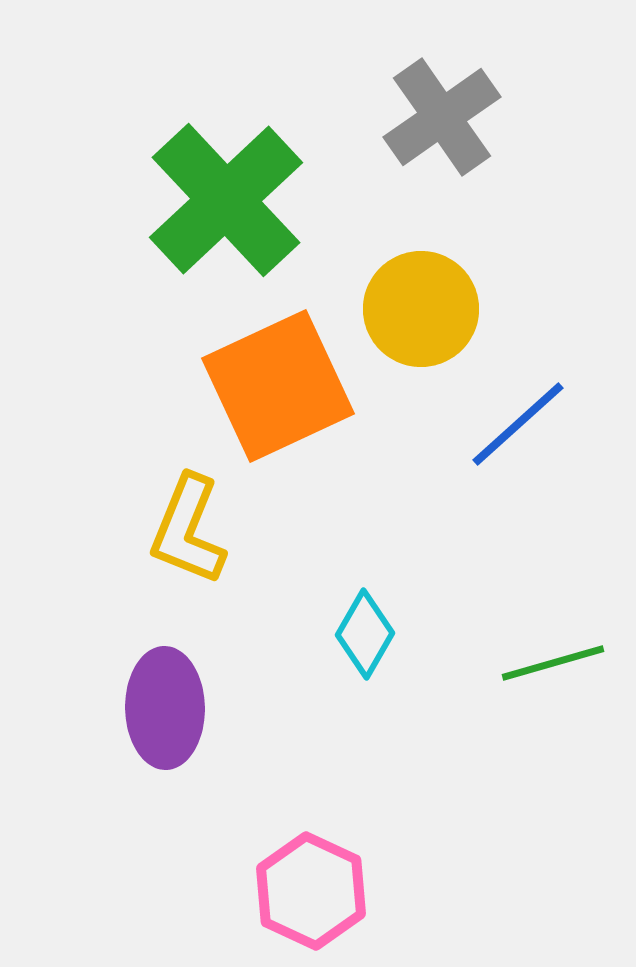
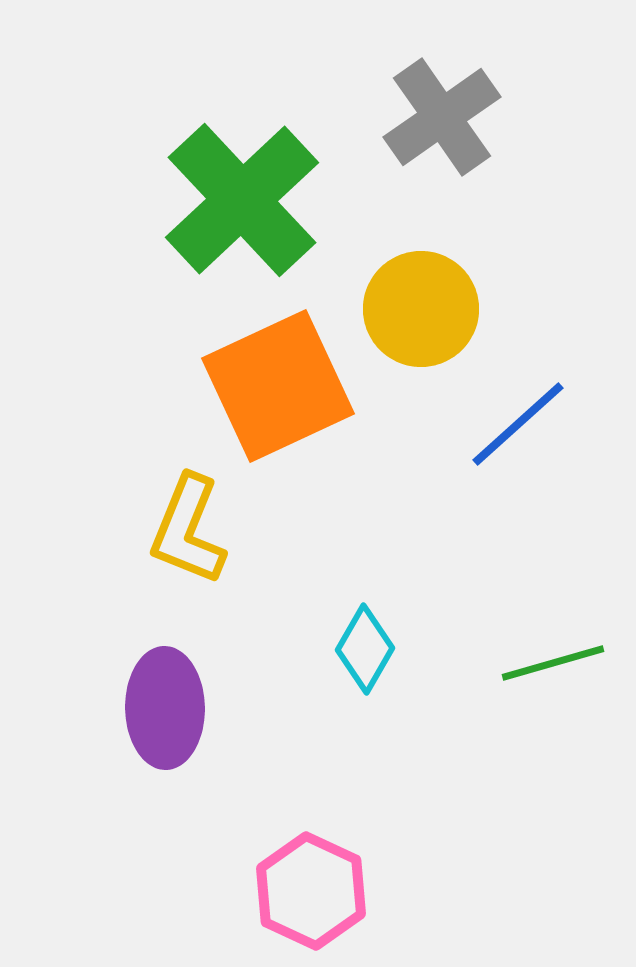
green cross: moved 16 px right
cyan diamond: moved 15 px down
